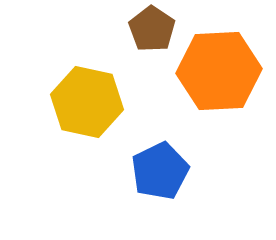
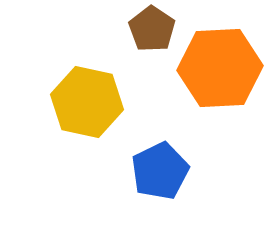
orange hexagon: moved 1 px right, 3 px up
